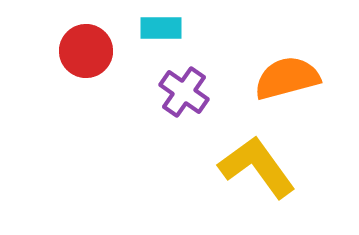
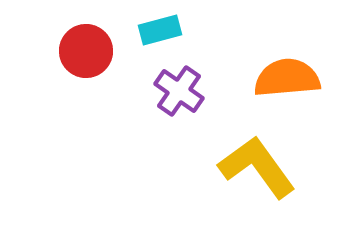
cyan rectangle: moved 1 px left, 2 px down; rotated 15 degrees counterclockwise
orange semicircle: rotated 10 degrees clockwise
purple cross: moved 5 px left, 1 px up
